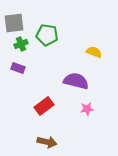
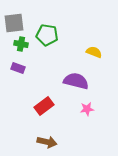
green cross: rotated 32 degrees clockwise
